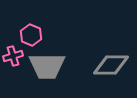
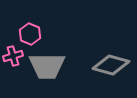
pink hexagon: moved 1 px left, 1 px up
gray diamond: rotated 15 degrees clockwise
